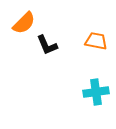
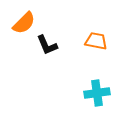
cyan cross: moved 1 px right, 1 px down
